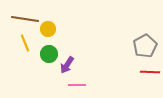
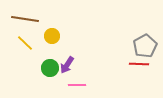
yellow circle: moved 4 px right, 7 px down
yellow line: rotated 24 degrees counterclockwise
green circle: moved 1 px right, 14 px down
red line: moved 11 px left, 8 px up
